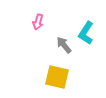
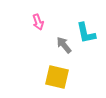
pink arrow: rotated 35 degrees counterclockwise
cyan L-shape: rotated 45 degrees counterclockwise
